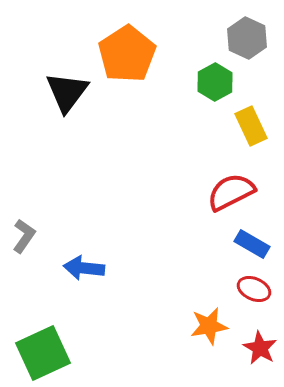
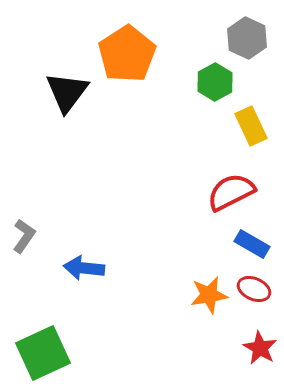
orange star: moved 31 px up
